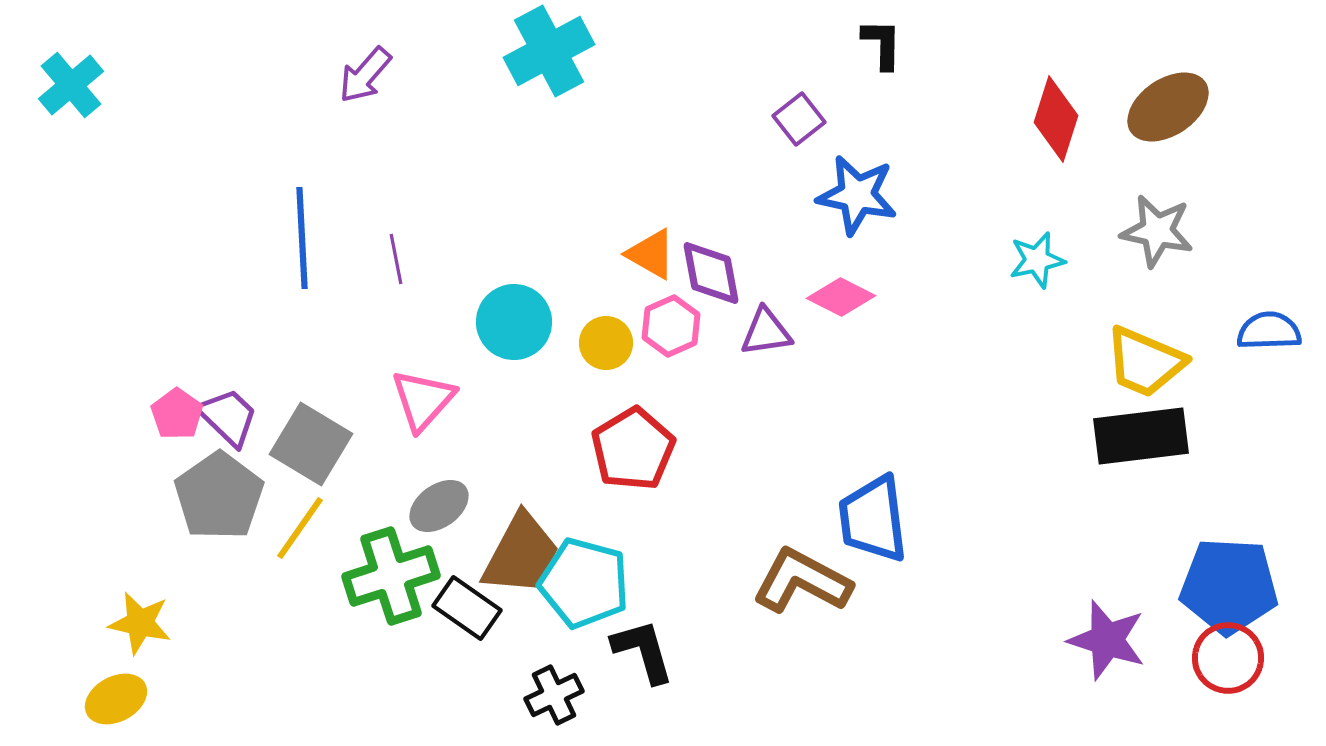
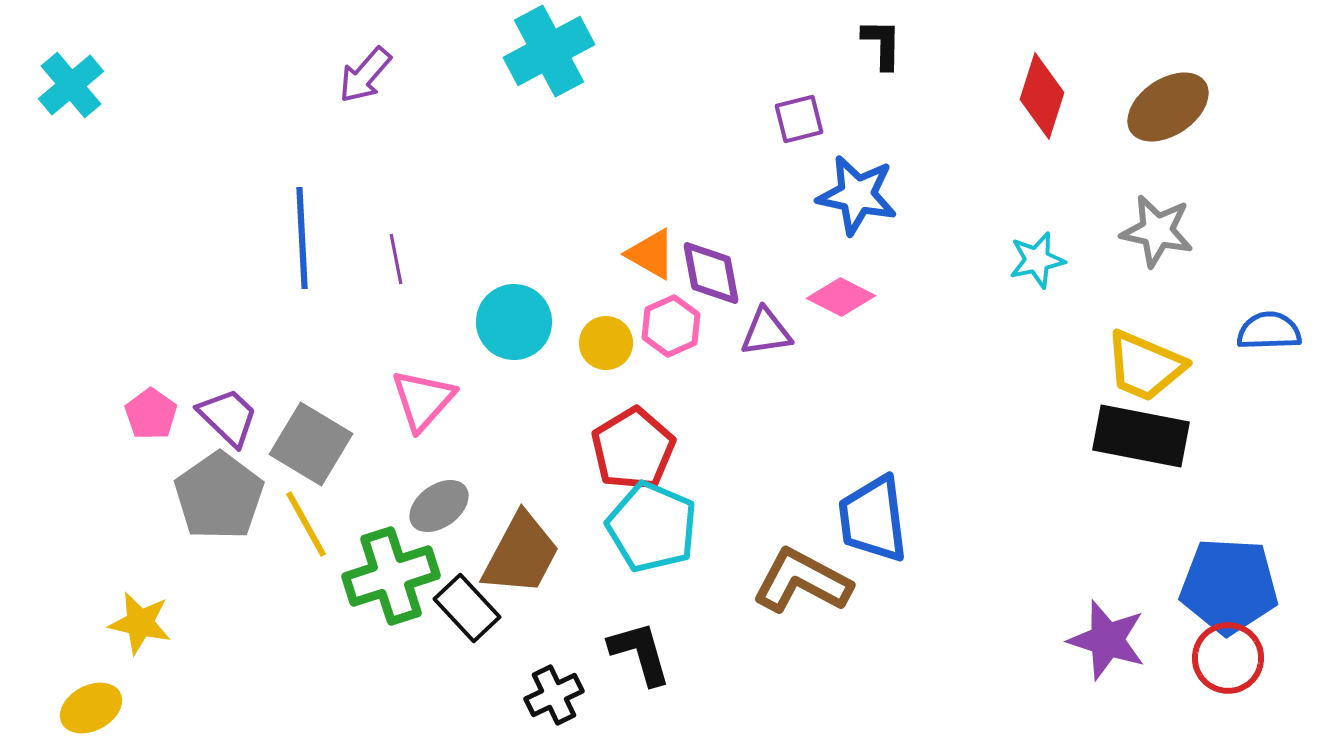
purple square at (799, 119): rotated 24 degrees clockwise
red diamond at (1056, 119): moved 14 px left, 23 px up
yellow trapezoid at (1145, 362): moved 4 px down
pink pentagon at (177, 414): moved 26 px left
black rectangle at (1141, 436): rotated 18 degrees clockwise
yellow line at (300, 528): moved 6 px right, 4 px up; rotated 64 degrees counterclockwise
cyan pentagon at (584, 583): moved 68 px right, 56 px up; rotated 8 degrees clockwise
black rectangle at (467, 608): rotated 12 degrees clockwise
black L-shape at (643, 651): moved 3 px left, 2 px down
yellow ellipse at (116, 699): moved 25 px left, 9 px down
